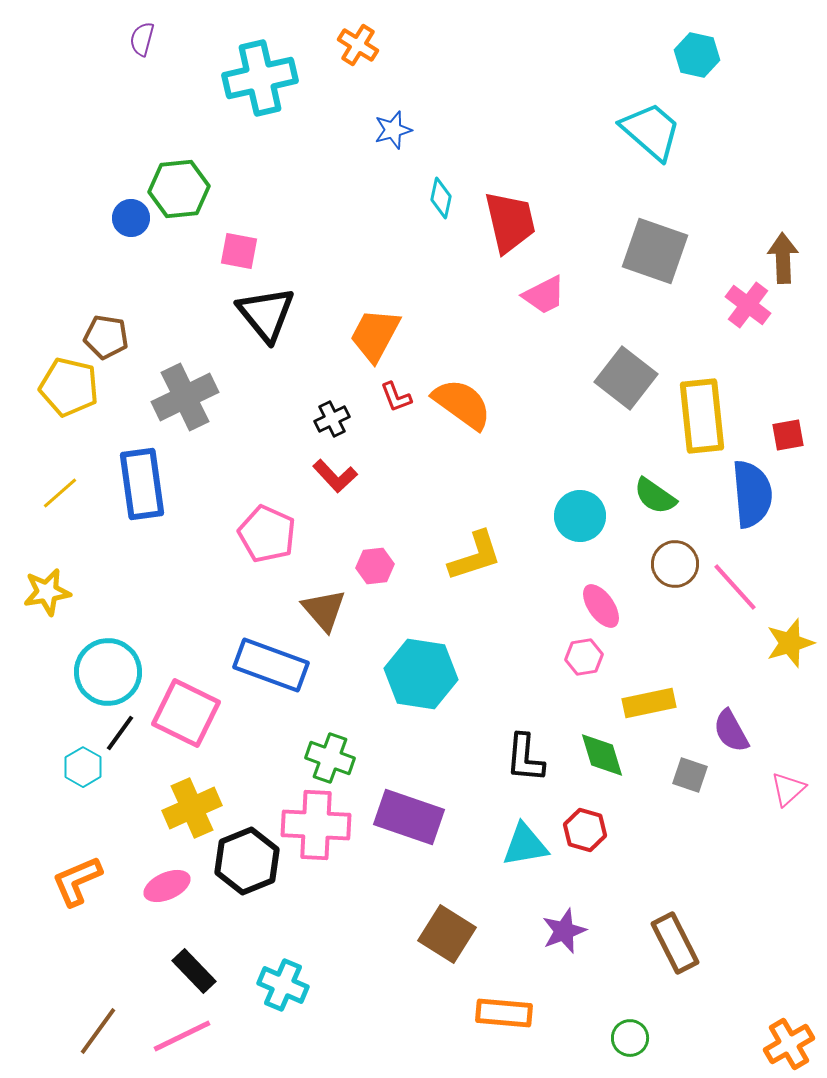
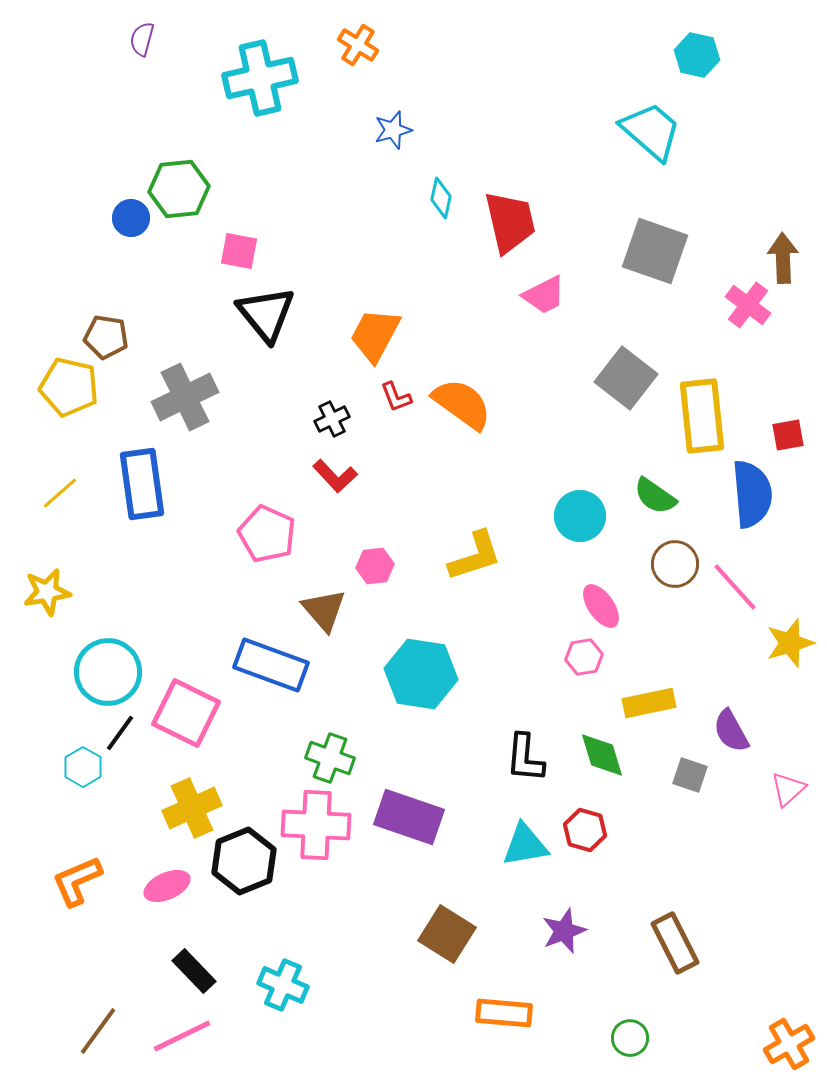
black hexagon at (247, 861): moved 3 px left
